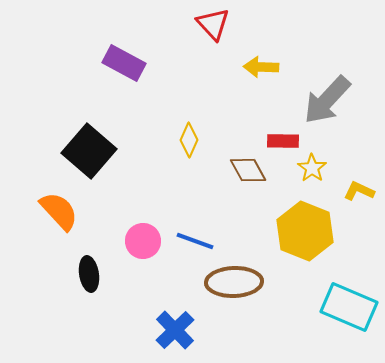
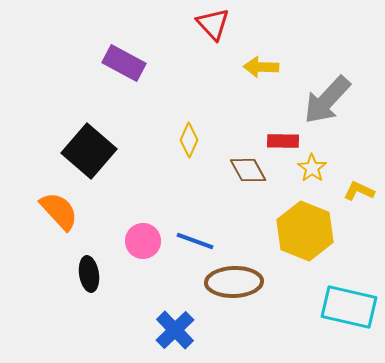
cyan rectangle: rotated 10 degrees counterclockwise
